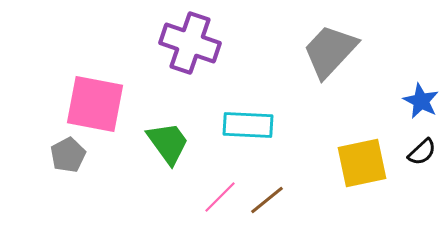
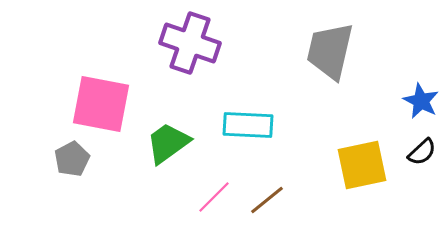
gray trapezoid: rotated 30 degrees counterclockwise
pink square: moved 6 px right
green trapezoid: rotated 90 degrees counterclockwise
gray pentagon: moved 4 px right, 4 px down
yellow square: moved 2 px down
pink line: moved 6 px left
